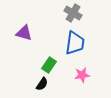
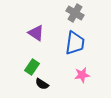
gray cross: moved 2 px right
purple triangle: moved 12 px right; rotated 18 degrees clockwise
green rectangle: moved 17 px left, 2 px down
black semicircle: rotated 88 degrees clockwise
